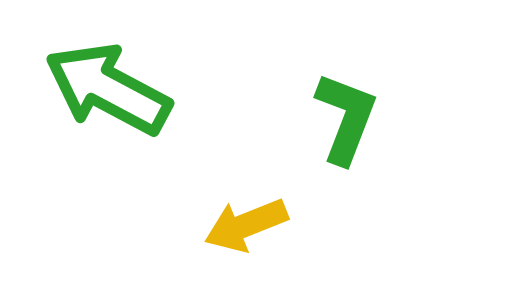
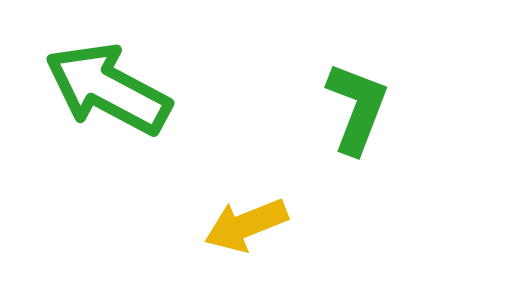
green L-shape: moved 11 px right, 10 px up
